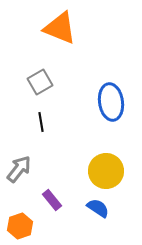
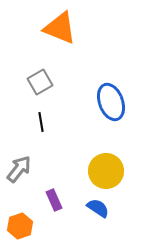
blue ellipse: rotated 12 degrees counterclockwise
purple rectangle: moved 2 px right; rotated 15 degrees clockwise
